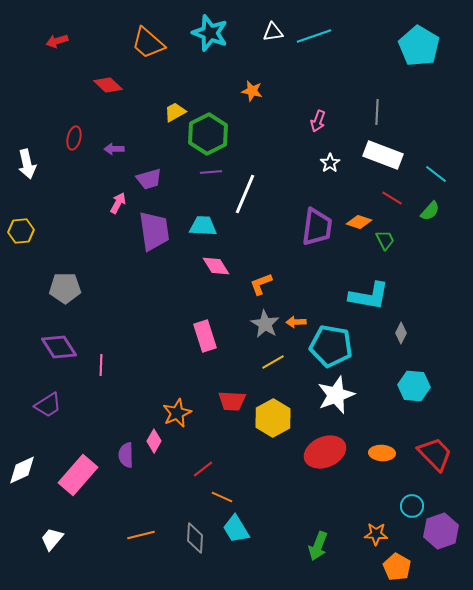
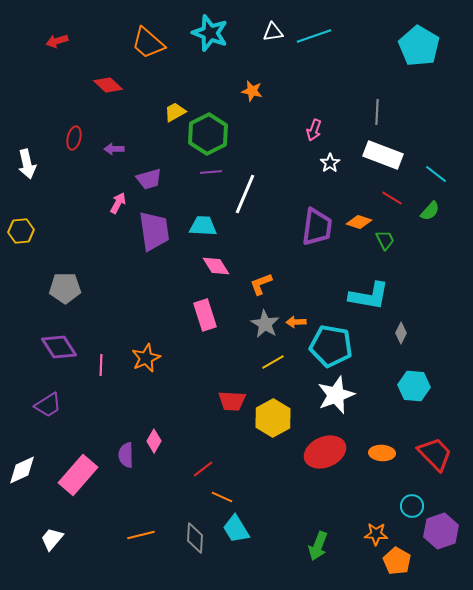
pink arrow at (318, 121): moved 4 px left, 9 px down
pink rectangle at (205, 336): moved 21 px up
orange star at (177, 413): moved 31 px left, 55 px up
orange pentagon at (397, 567): moved 6 px up
